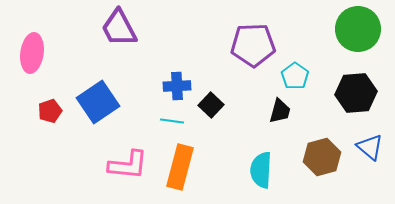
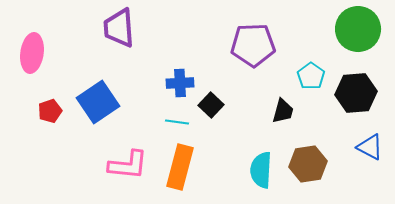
purple trapezoid: rotated 24 degrees clockwise
cyan pentagon: moved 16 px right
blue cross: moved 3 px right, 3 px up
black trapezoid: moved 3 px right
cyan line: moved 5 px right, 1 px down
blue triangle: rotated 12 degrees counterclockwise
brown hexagon: moved 14 px left, 7 px down; rotated 6 degrees clockwise
